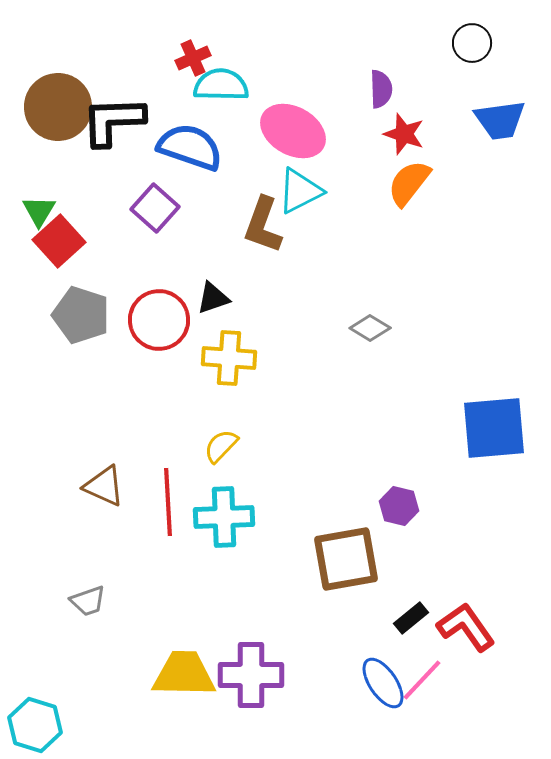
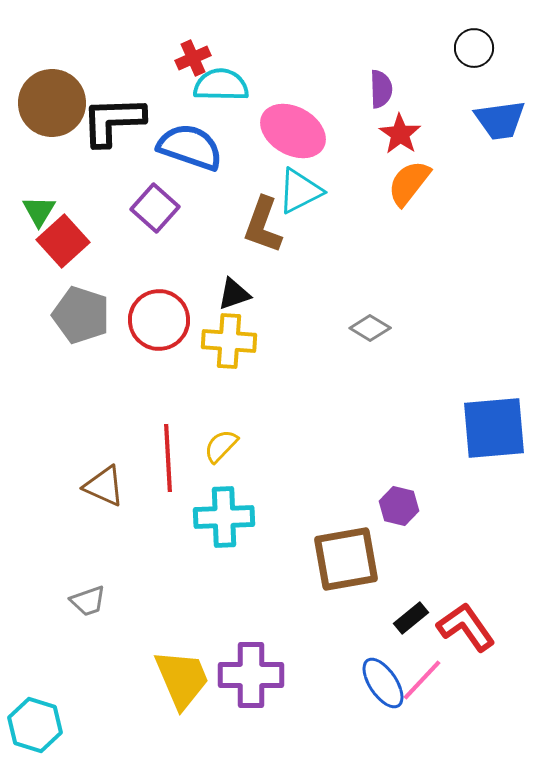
black circle: moved 2 px right, 5 px down
brown circle: moved 6 px left, 4 px up
red star: moved 4 px left; rotated 15 degrees clockwise
red square: moved 4 px right
black triangle: moved 21 px right, 4 px up
yellow cross: moved 17 px up
red line: moved 44 px up
yellow trapezoid: moved 2 px left, 5 px down; rotated 66 degrees clockwise
